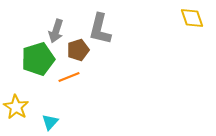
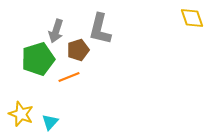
yellow star: moved 5 px right, 7 px down; rotated 10 degrees counterclockwise
